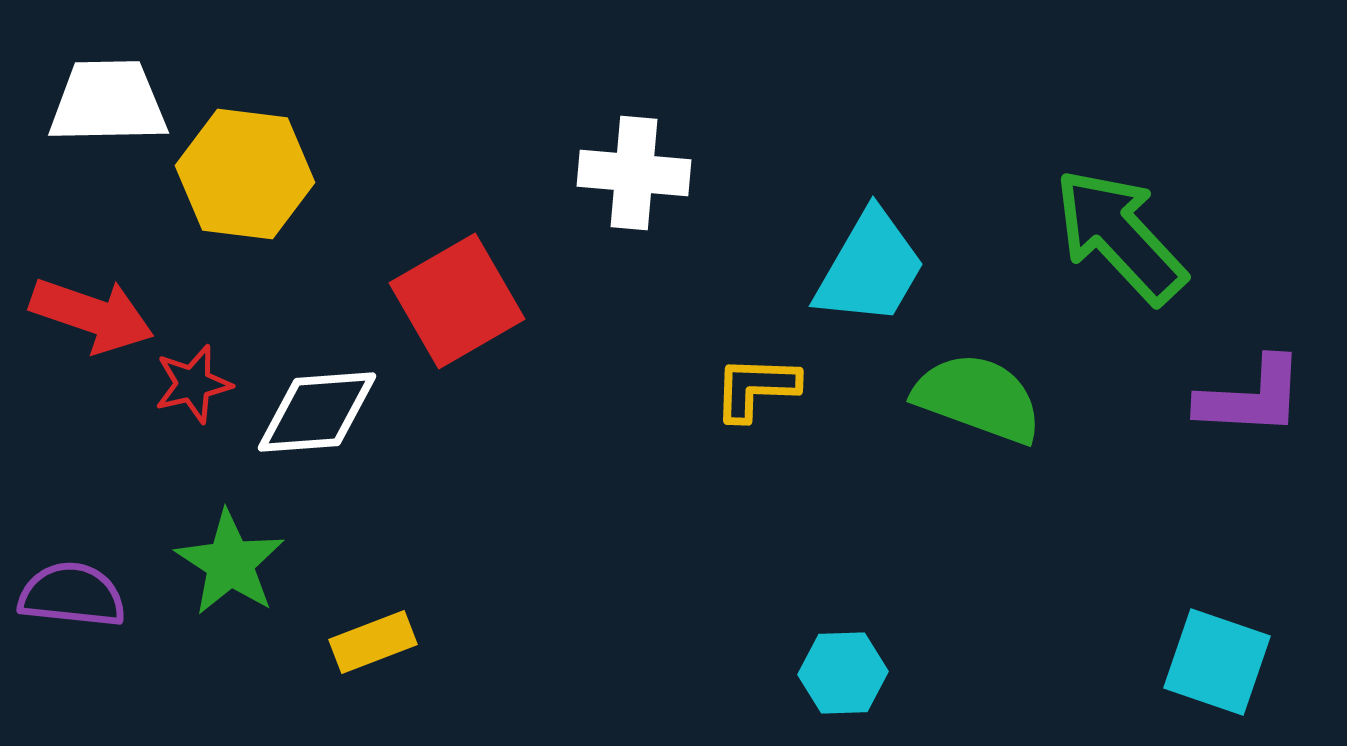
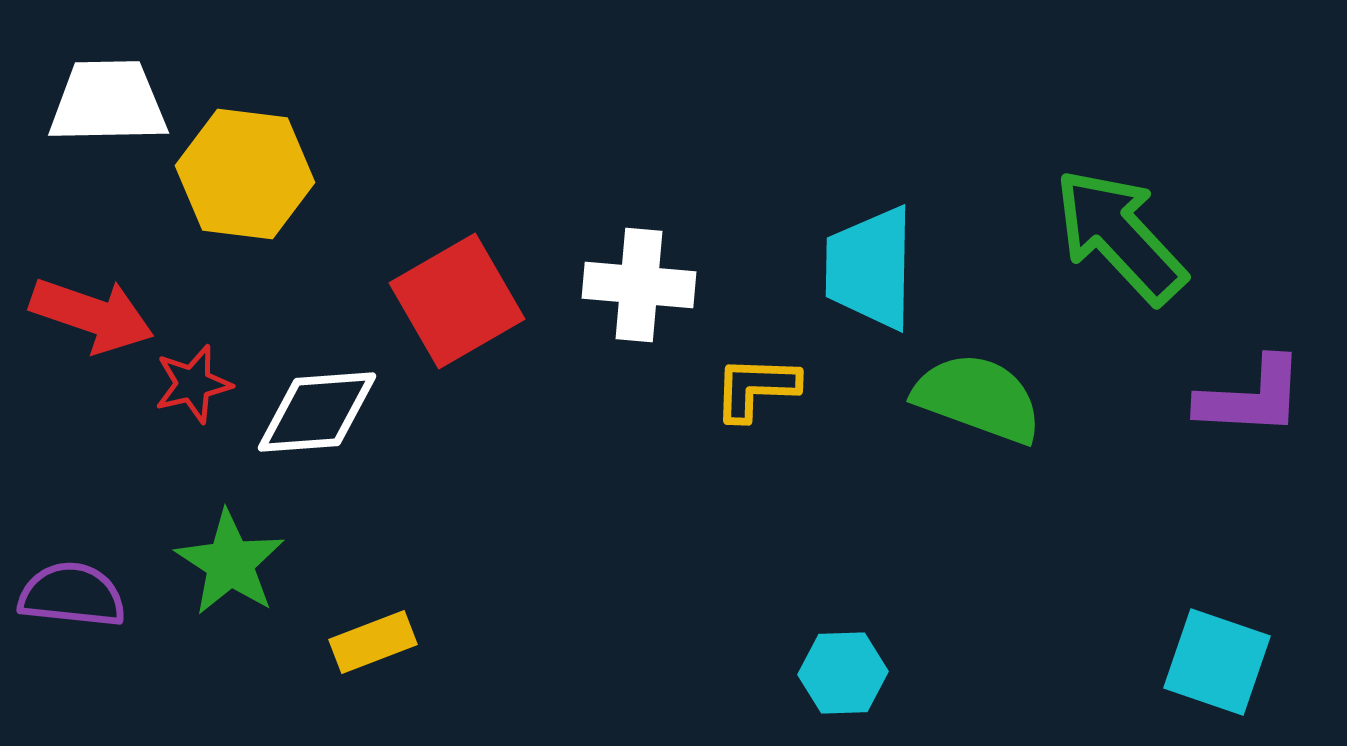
white cross: moved 5 px right, 112 px down
cyan trapezoid: rotated 151 degrees clockwise
